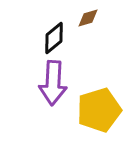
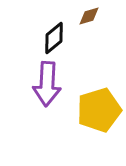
brown diamond: moved 1 px right, 2 px up
purple arrow: moved 6 px left, 1 px down
